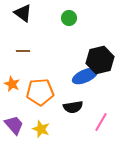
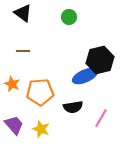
green circle: moved 1 px up
pink line: moved 4 px up
